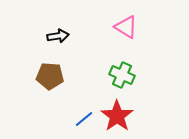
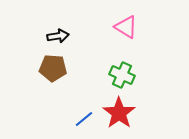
brown pentagon: moved 3 px right, 8 px up
red star: moved 2 px right, 3 px up
